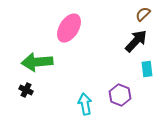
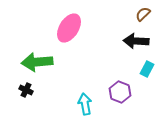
black arrow: rotated 130 degrees counterclockwise
cyan rectangle: rotated 35 degrees clockwise
purple hexagon: moved 3 px up
